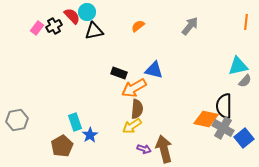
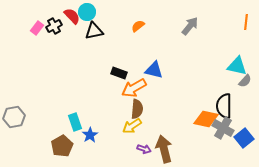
cyan triangle: moved 1 px left; rotated 25 degrees clockwise
gray hexagon: moved 3 px left, 3 px up
